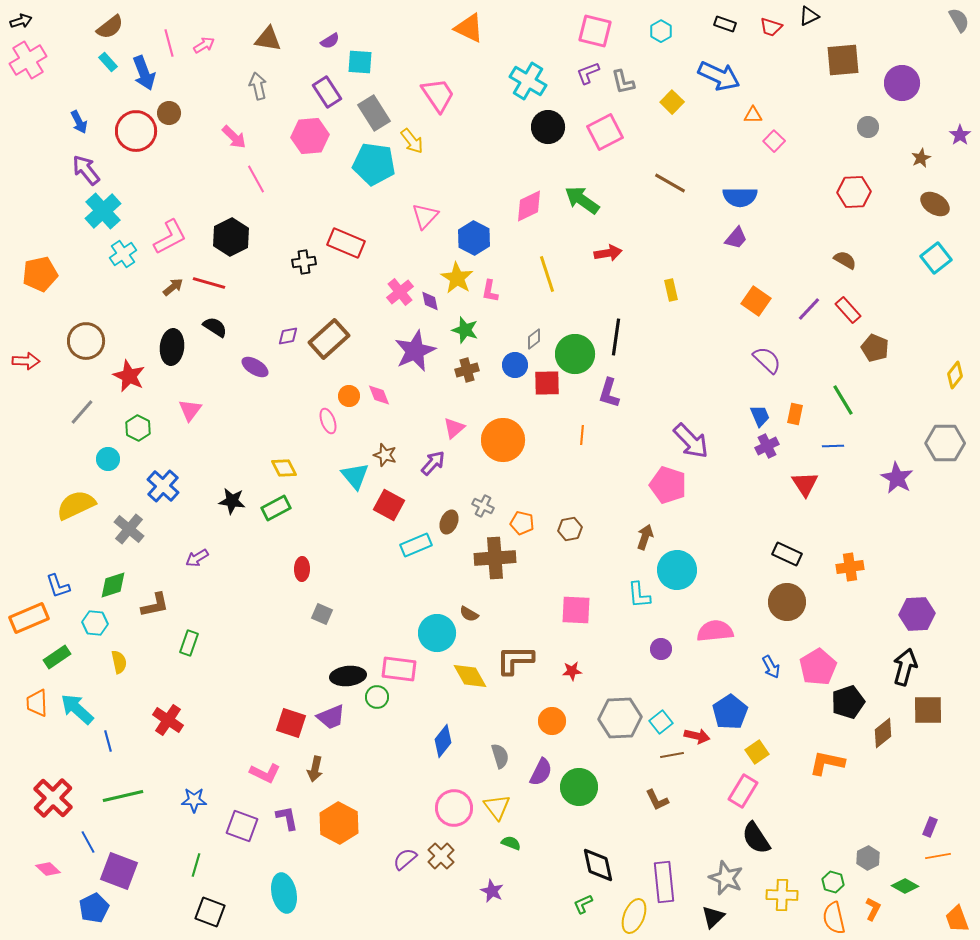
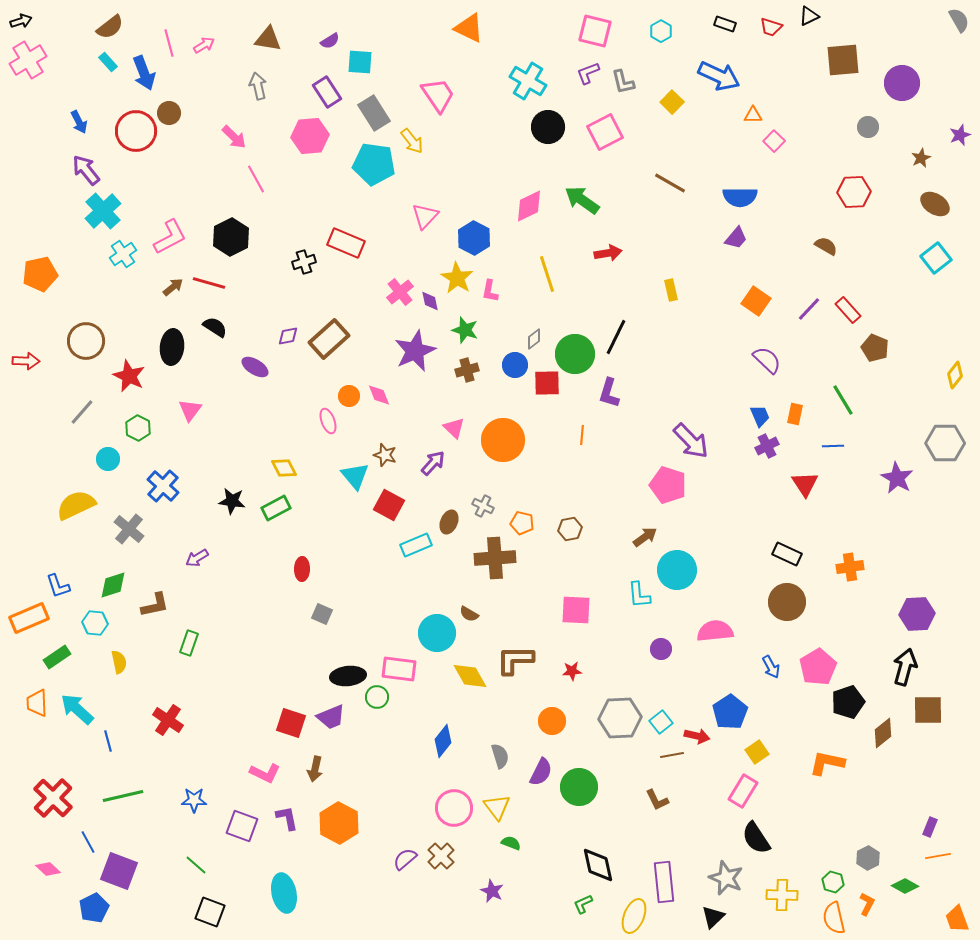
purple star at (960, 135): rotated 15 degrees clockwise
brown semicircle at (845, 260): moved 19 px left, 14 px up
black cross at (304, 262): rotated 10 degrees counterclockwise
black line at (616, 337): rotated 18 degrees clockwise
pink triangle at (454, 428): rotated 35 degrees counterclockwise
brown arrow at (645, 537): rotated 35 degrees clockwise
green line at (196, 865): rotated 65 degrees counterclockwise
orange L-shape at (873, 909): moved 6 px left, 5 px up
